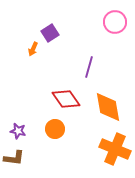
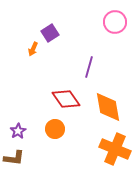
purple star: rotated 28 degrees clockwise
